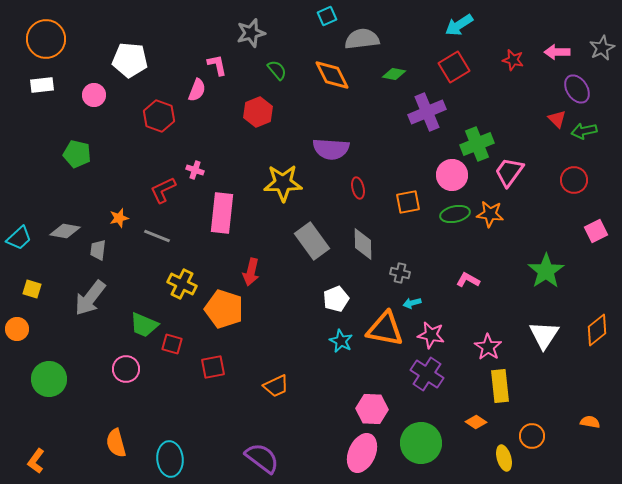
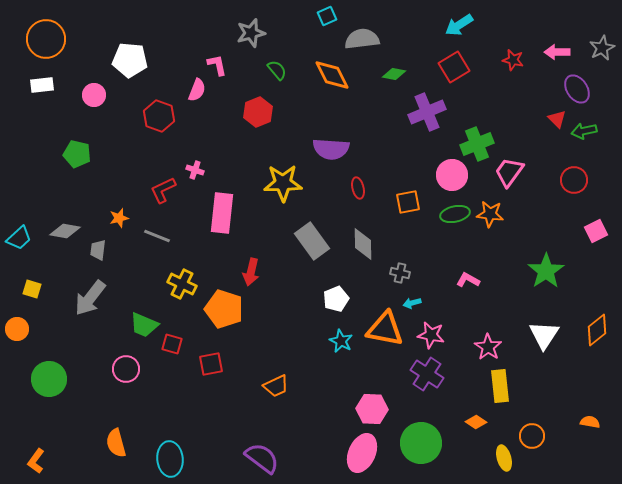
red square at (213, 367): moved 2 px left, 3 px up
